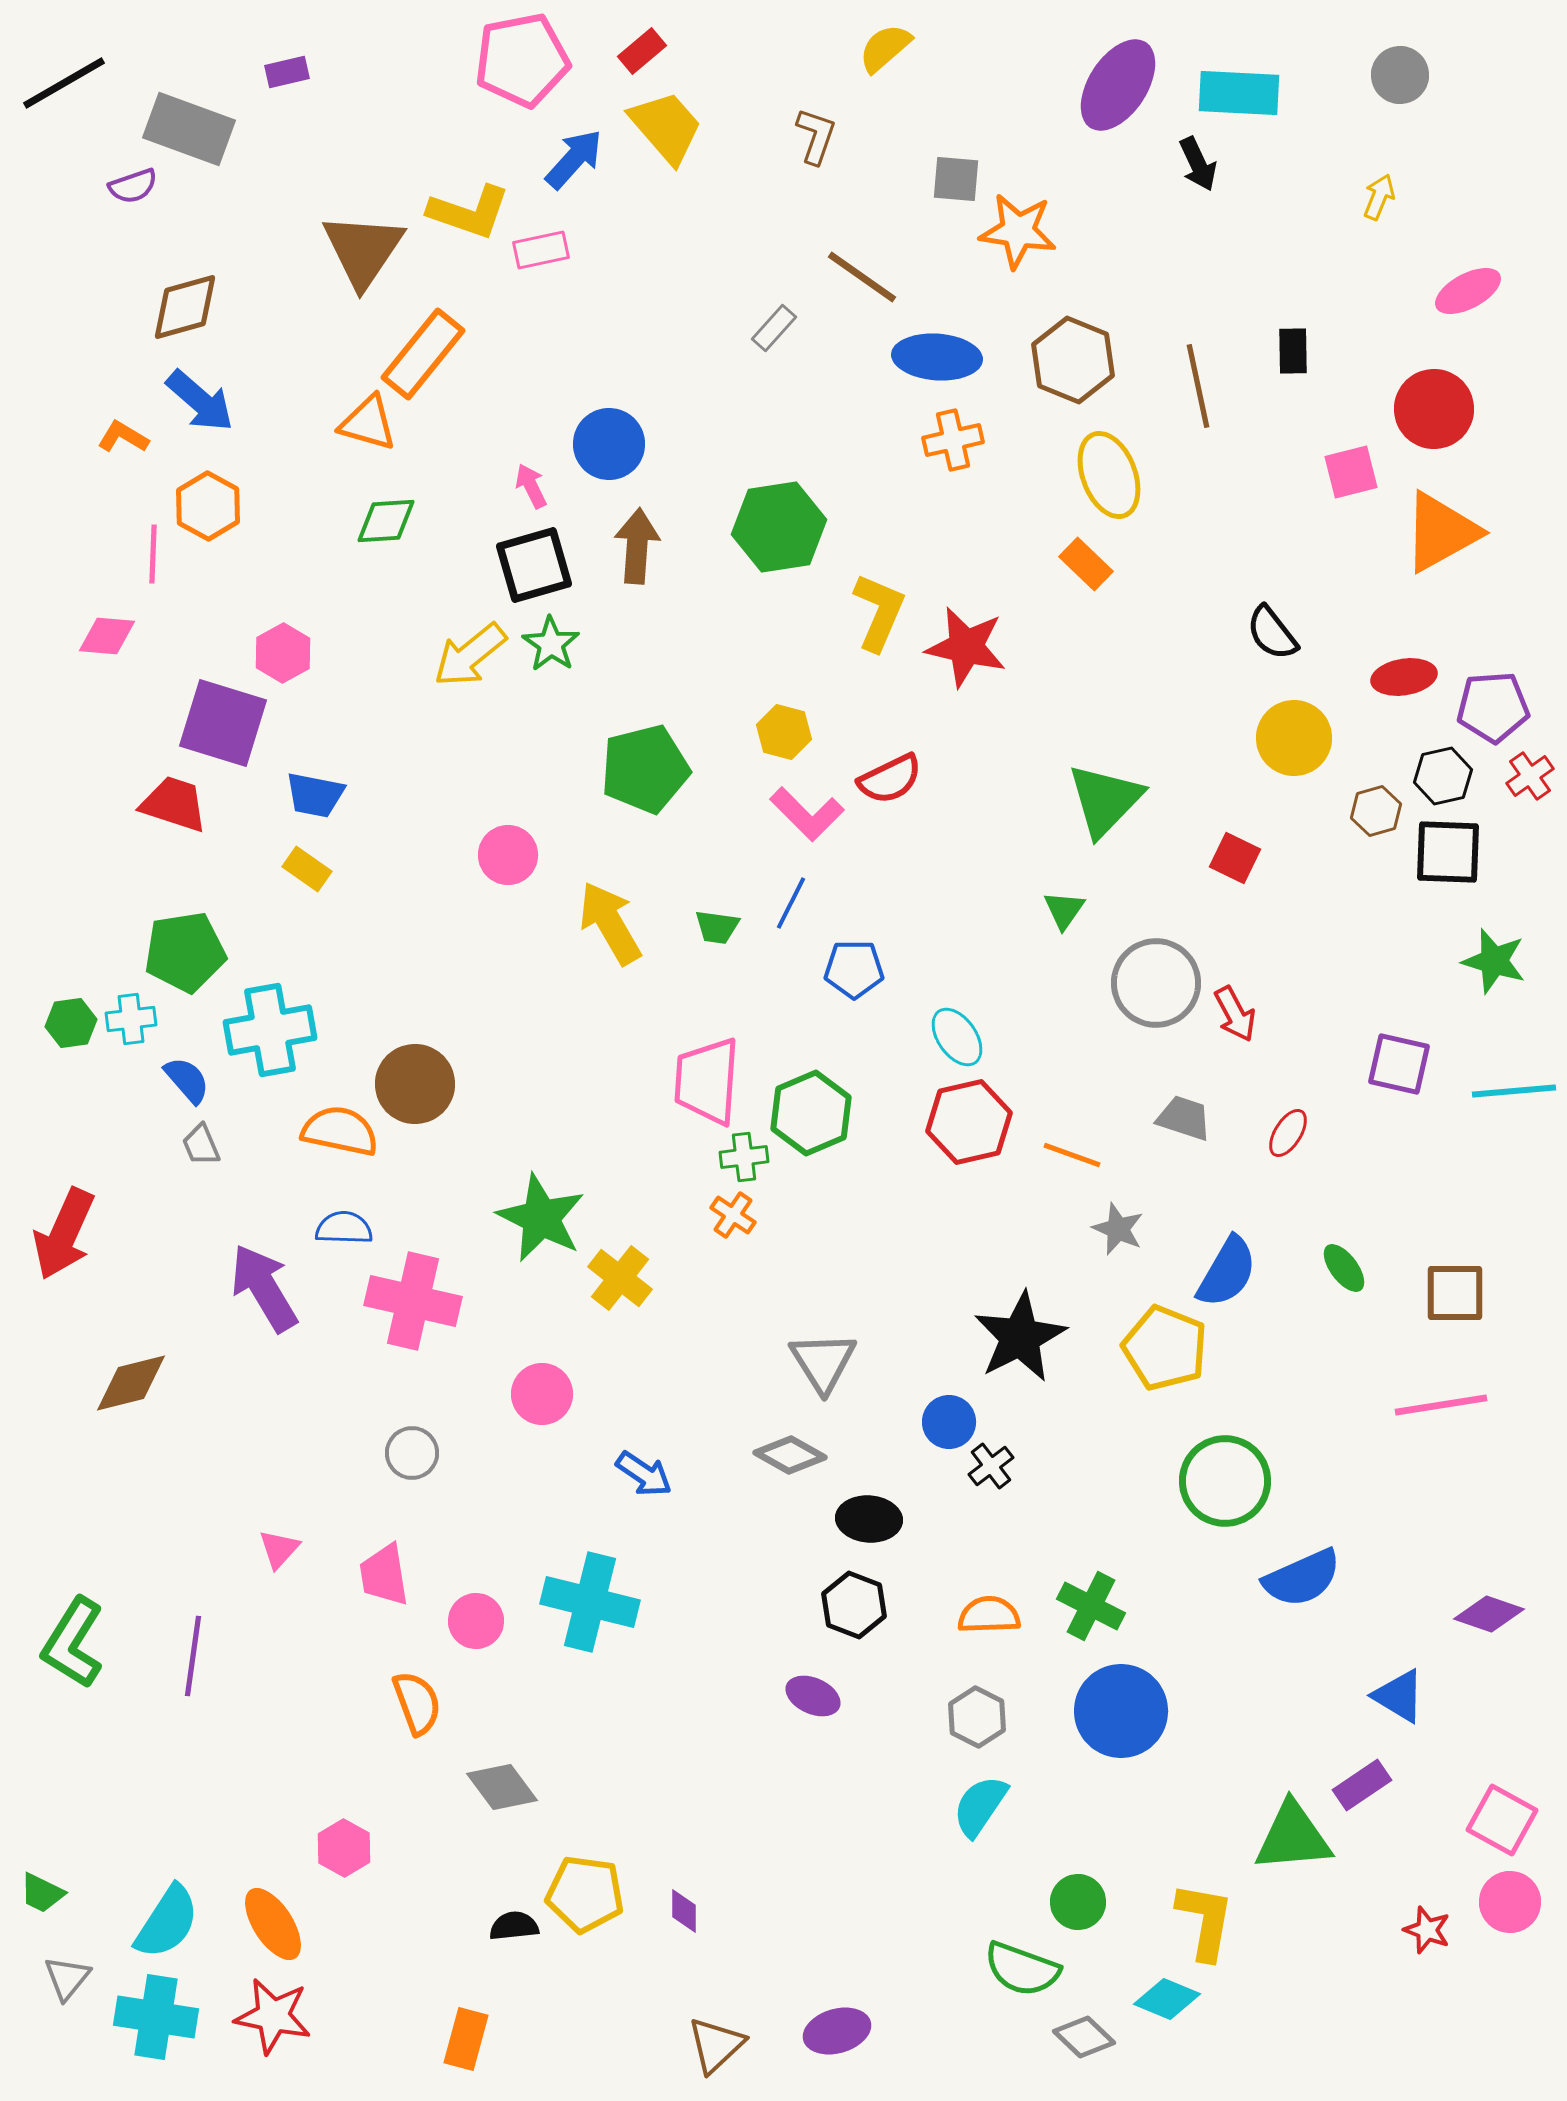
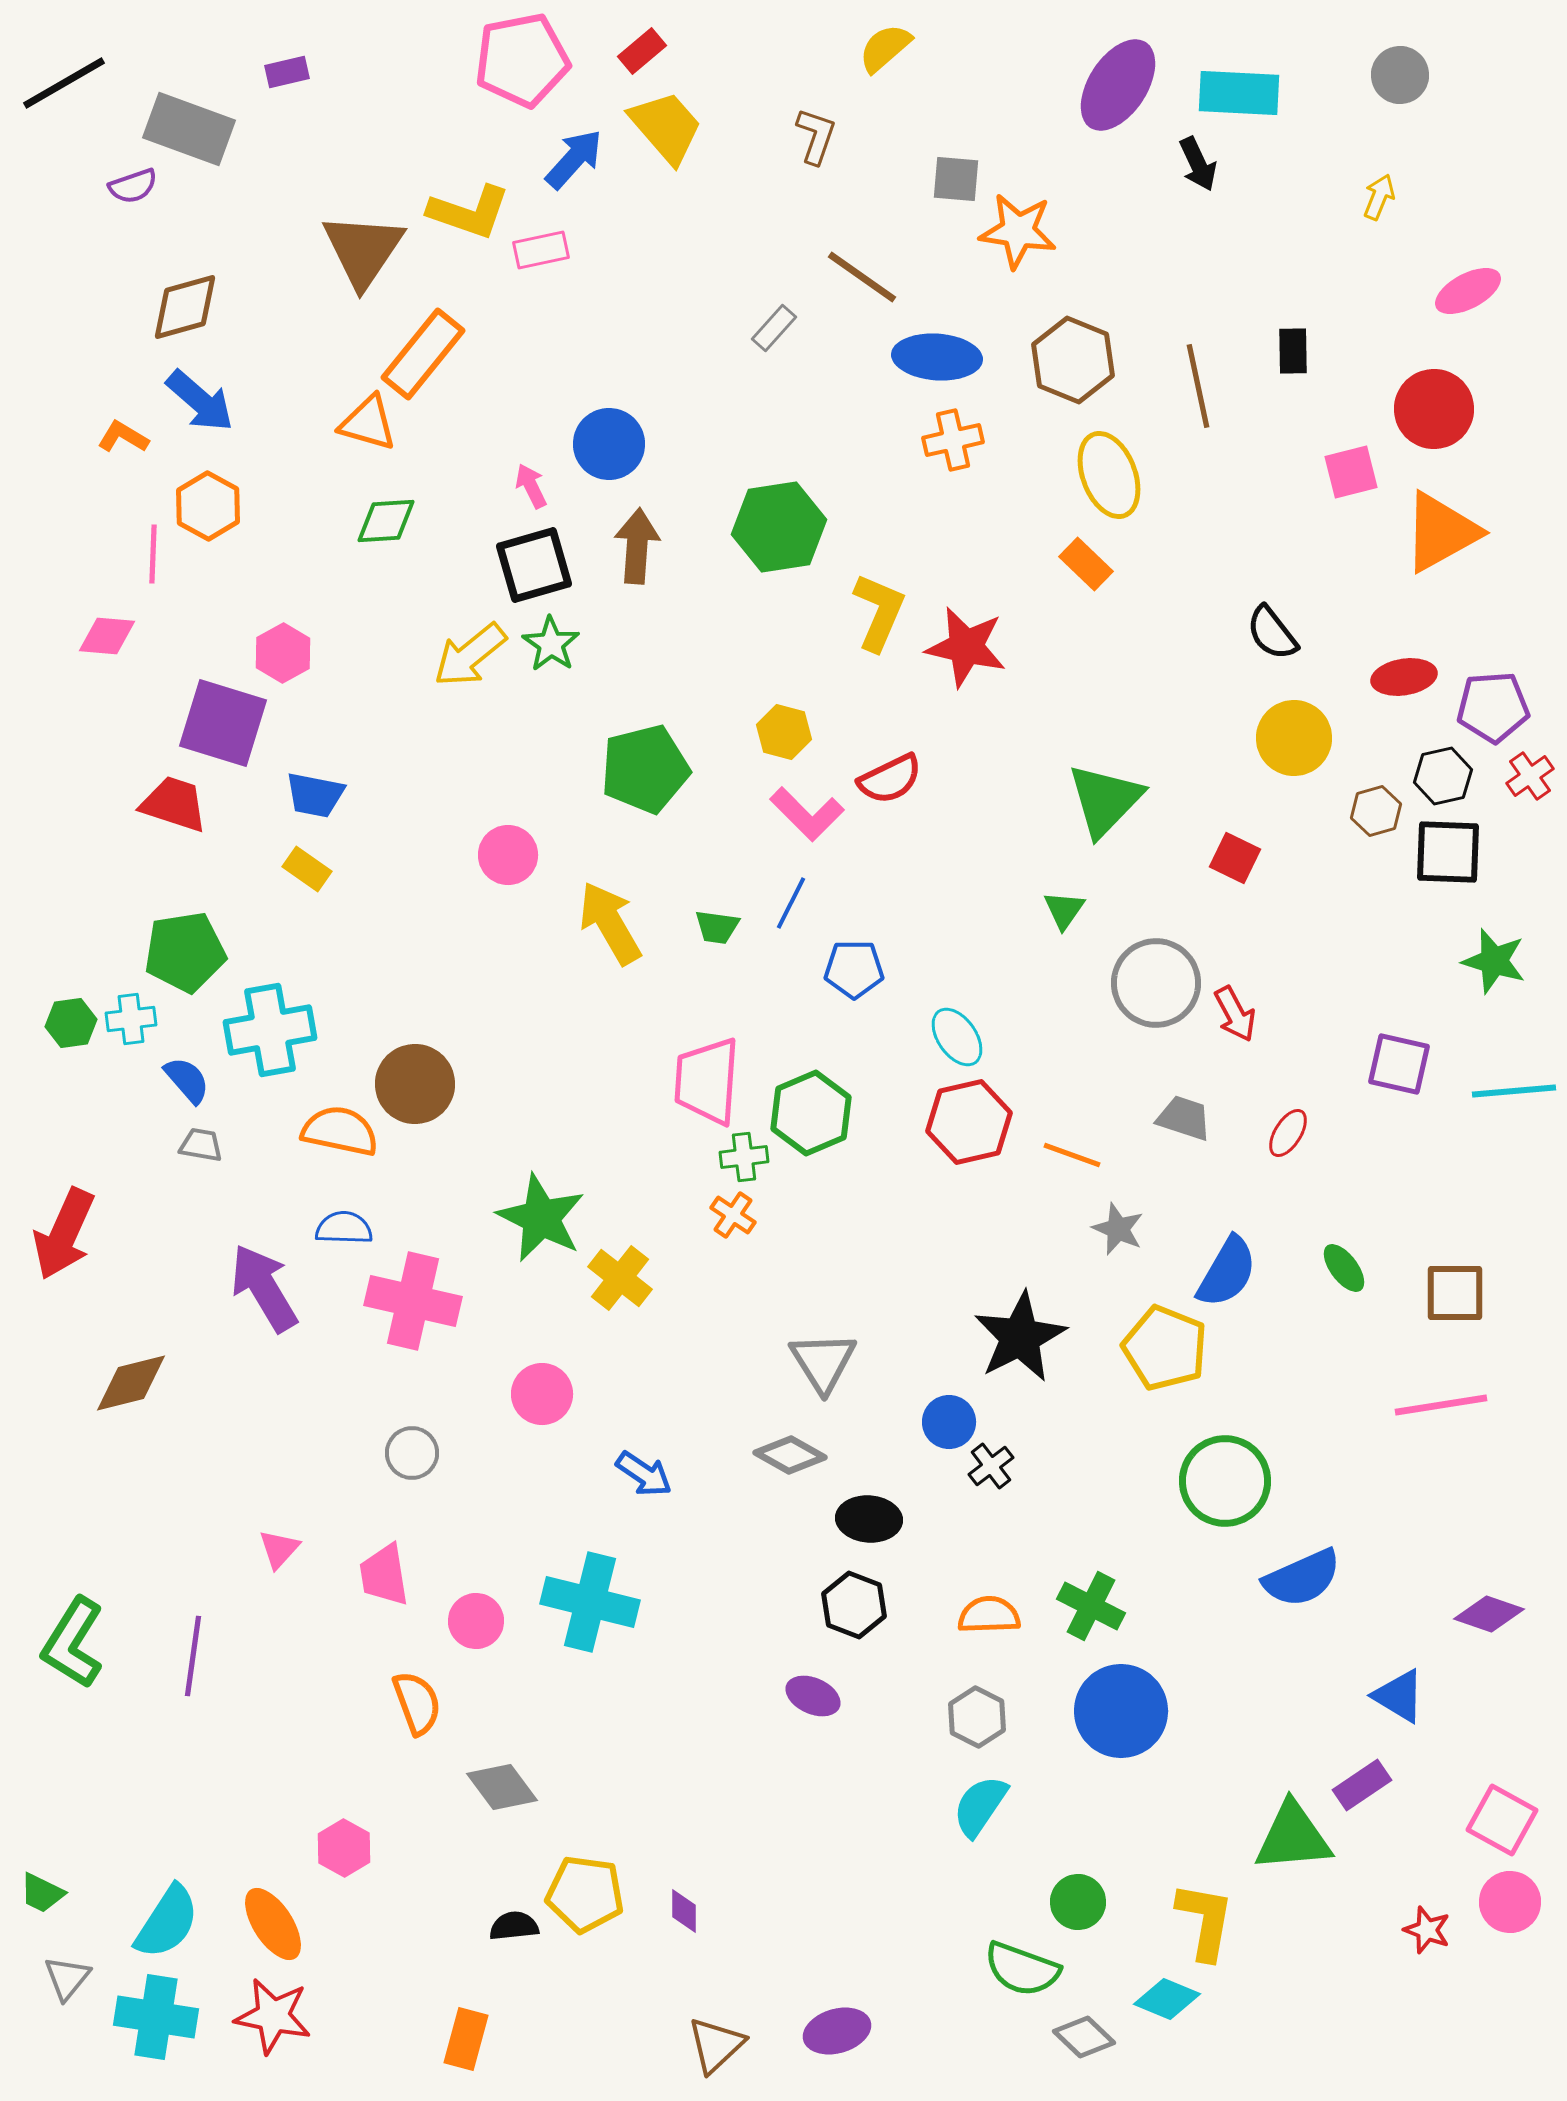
gray trapezoid at (201, 1145): rotated 123 degrees clockwise
